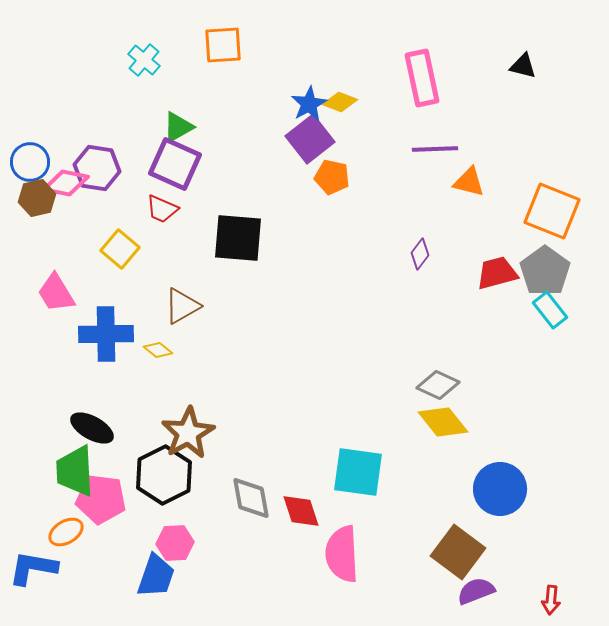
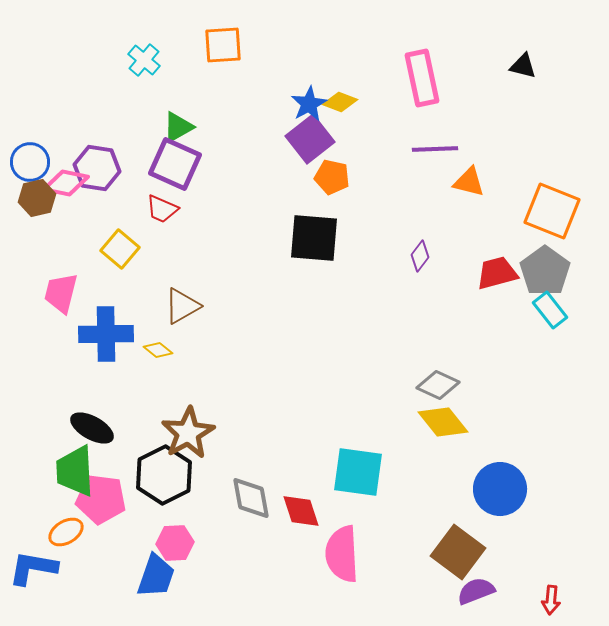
black square at (238, 238): moved 76 px right
purple diamond at (420, 254): moved 2 px down
pink trapezoid at (56, 293): moved 5 px right; rotated 45 degrees clockwise
